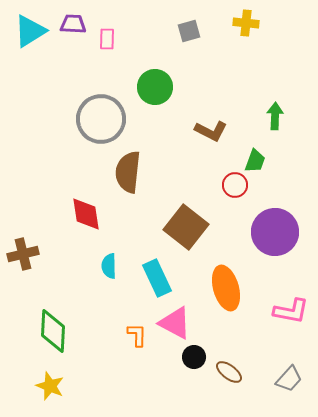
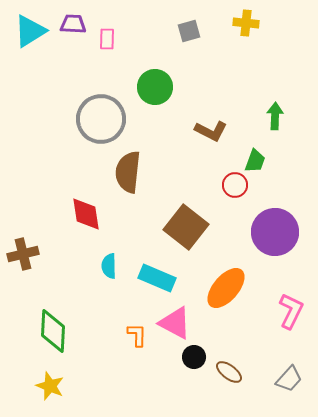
cyan rectangle: rotated 42 degrees counterclockwise
orange ellipse: rotated 57 degrees clockwise
pink L-shape: rotated 75 degrees counterclockwise
